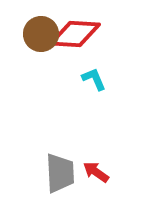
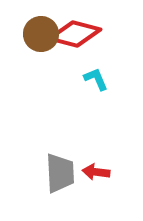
red diamond: rotated 12 degrees clockwise
cyan L-shape: moved 2 px right
red arrow: rotated 28 degrees counterclockwise
